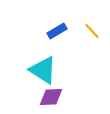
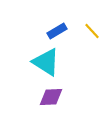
cyan triangle: moved 3 px right, 8 px up
